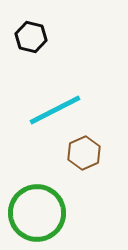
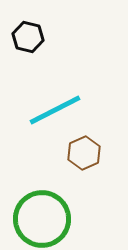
black hexagon: moved 3 px left
green circle: moved 5 px right, 6 px down
